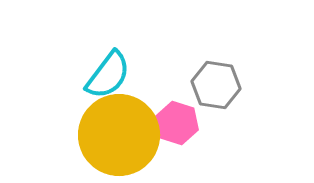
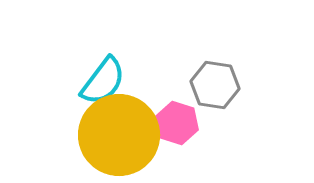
cyan semicircle: moved 5 px left, 6 px down
gray hexagon: moved 1 px left
